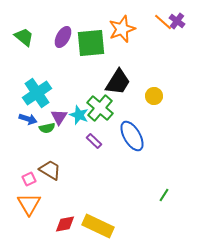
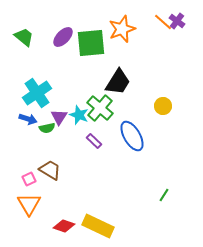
purple ellipse: rotated 15 degrees clockwise
yellow circle: moved 9 px right, 10 px down
red diamond: moved 1 px left, 2 px down; rotated 30 degrees clockwise
